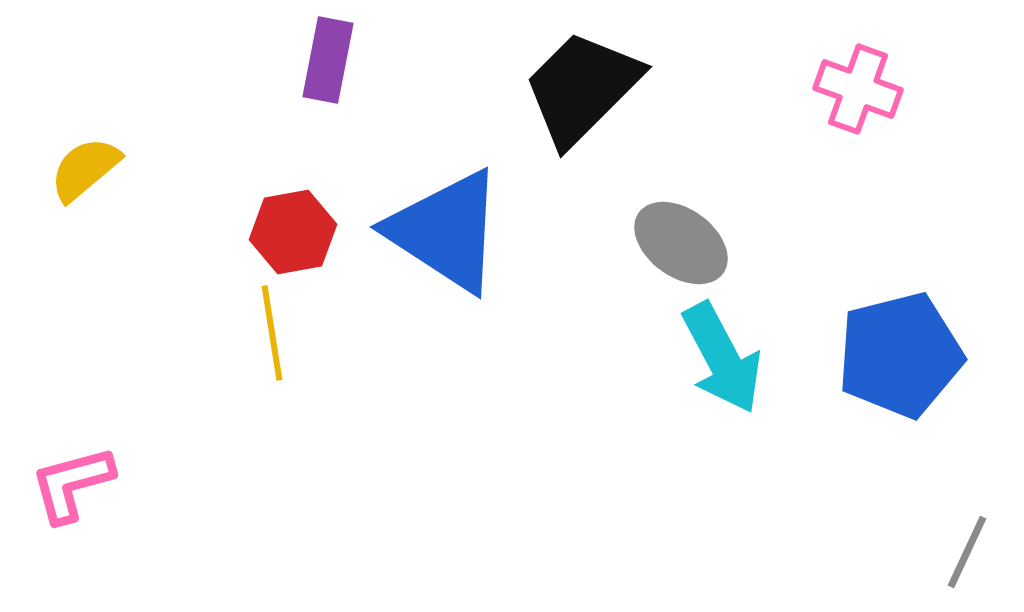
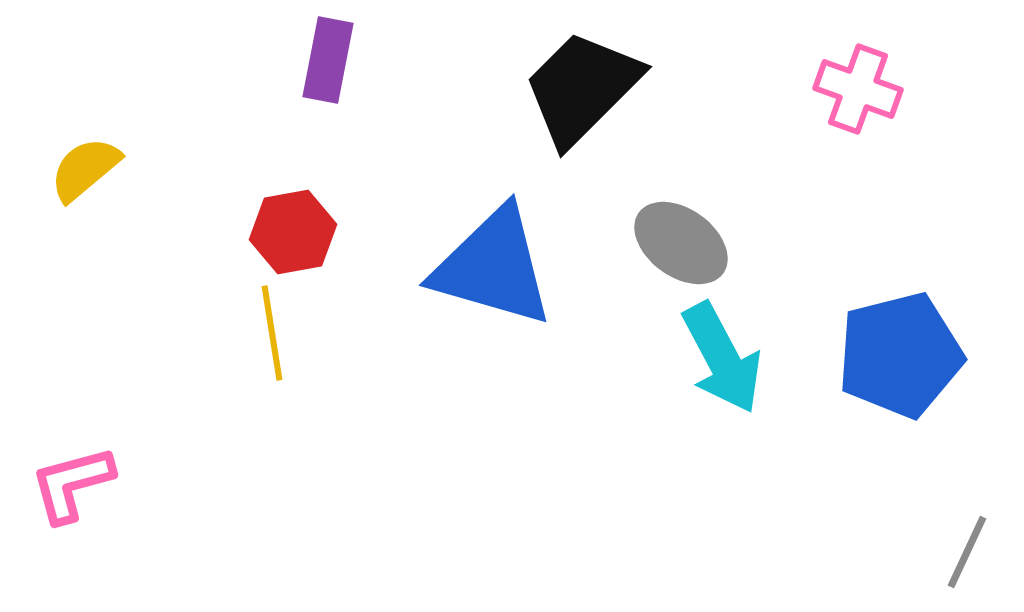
blue triangle: moved 47 px right, 36 px down; rotated 17 degrees counterclockwise
